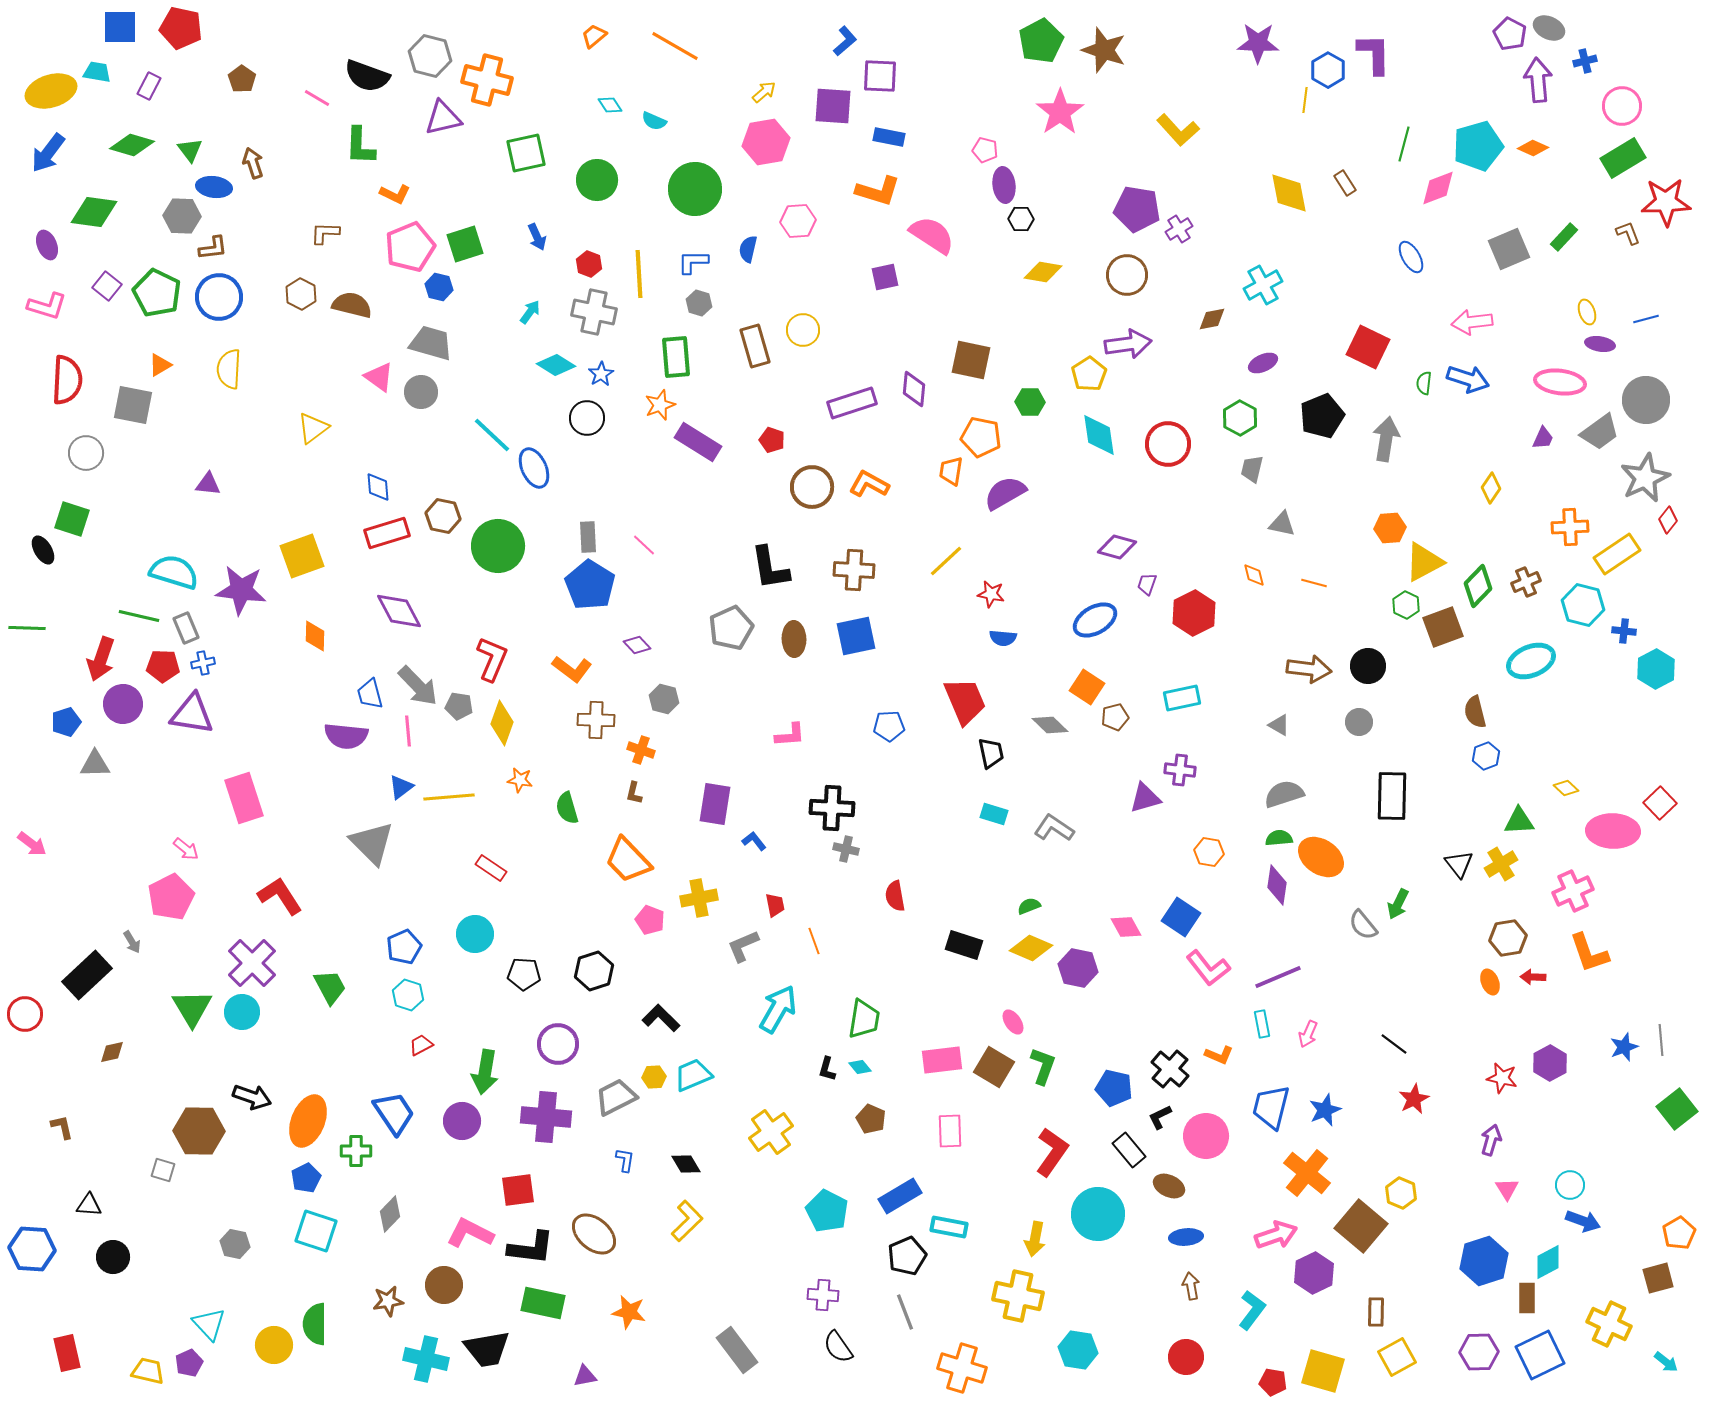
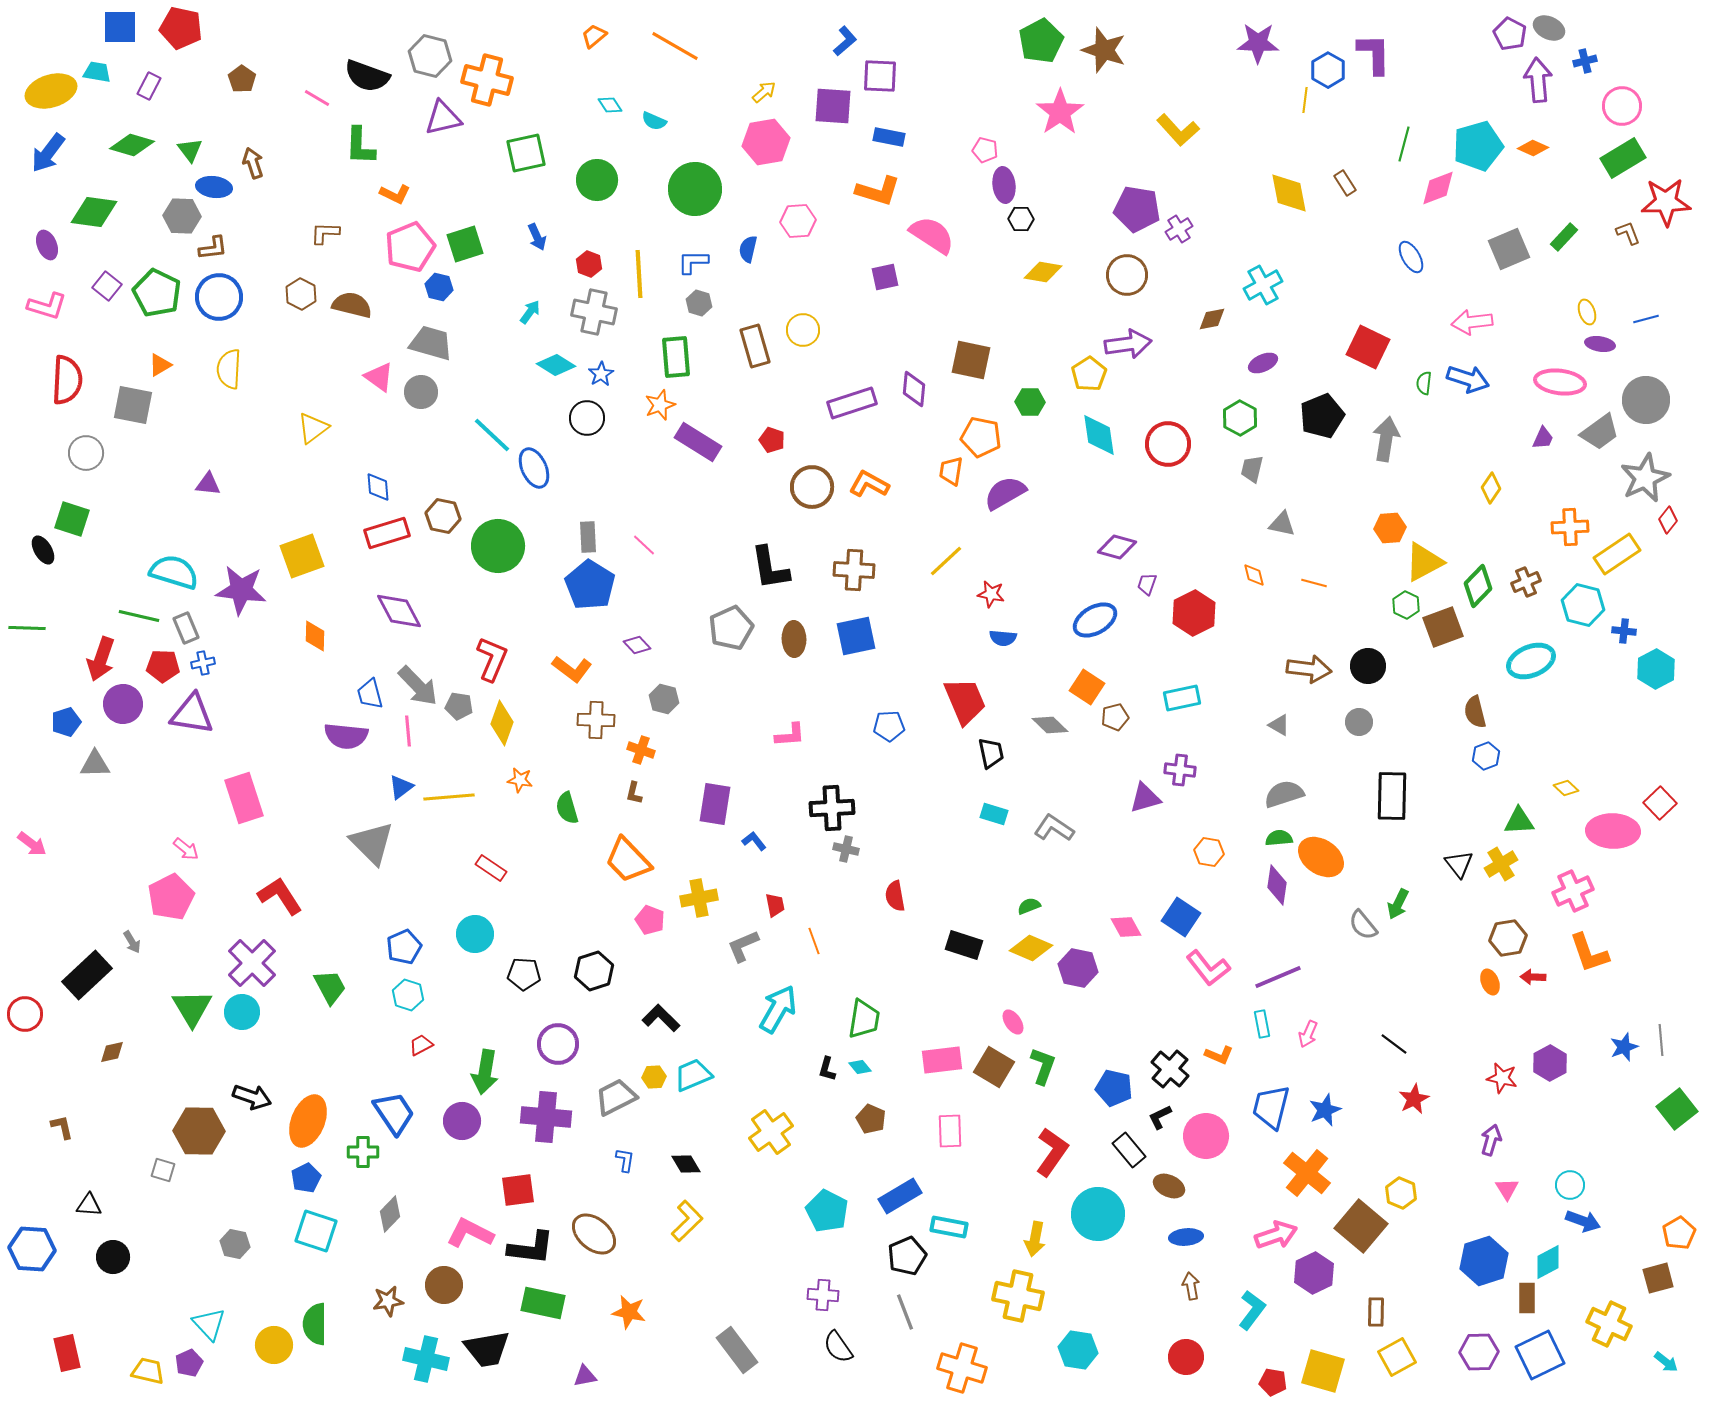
black cross at (832, 808): rotated 6 degrees counterclockwise
green cross at (356, 1151): moved 7 px right, 1 px down
